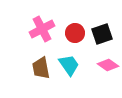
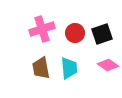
pink cross: rotated 10 degrees clockwise
cyan trapezoid: moved 3 px down; rotated 30 degrees clockwise
